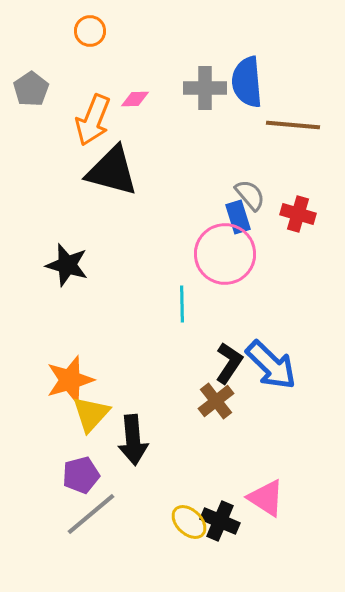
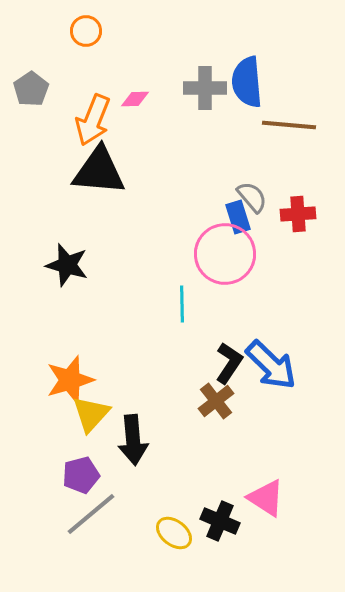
orange circle: moved 4 px left
brown line: moved 4 px left
black triangle: moved 13 px left; rotated 10 degrees counterclockwise
gray semicircle: moved 2 px right, 2 px down
red cross: rotated 20 degrees counterclockwise
yellow ellipse: moved 15 px left, 11 px down; rotated 6 degrees counterclockwise
